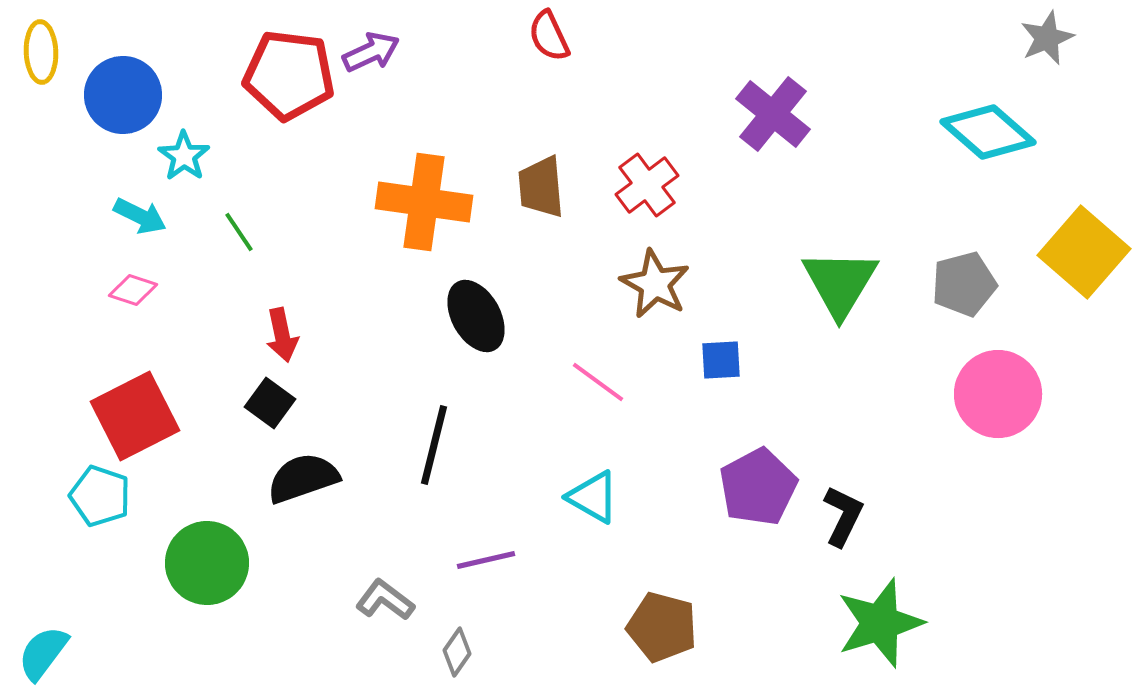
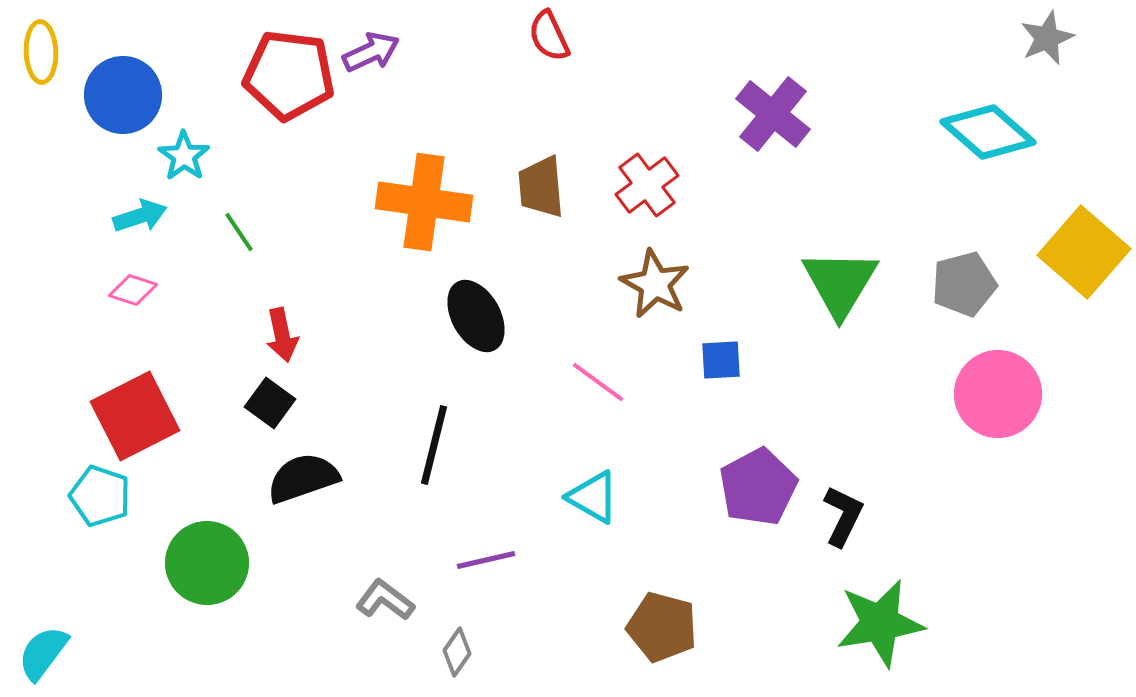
cyan arrow: rotated 44 degrees counterclockwise
green star: rotated 8 degrees clockwise
